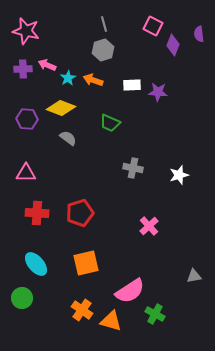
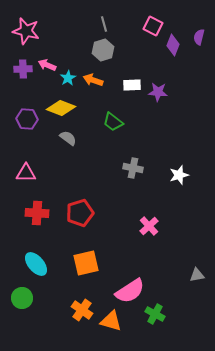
purple semicircle: moved 3 px down; rotated 21 degrees clockwise
green trapezoid: moved 3 px right, 1 px up; rotated 15 degrees clockwise
gray triangle: moved 3 px right, 1 px up
